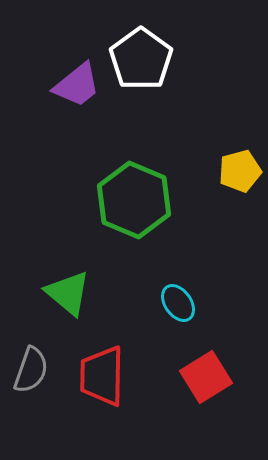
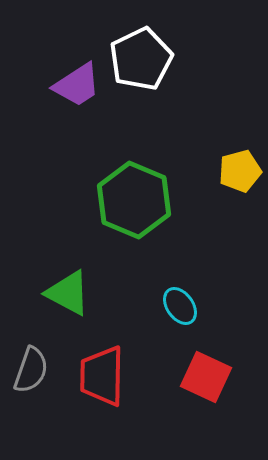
white pentagon: rotated 10 degrees clockwise
purple trapezoid: rotated 6 degrees clockwise
green triangle: rotated 12 degrees counterclockwise
cyan ellipse: moved 2 px right, 3 px down
red square: rotated 33 degrees counterclockwise
